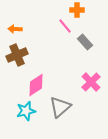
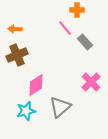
pink line: moved 2 px down
